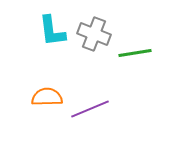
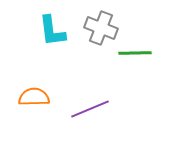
gray cross: moved 7 px right, 6 px up
green line: rotated 8 degrees clockwise
orange semicircle: moved 13 px left
